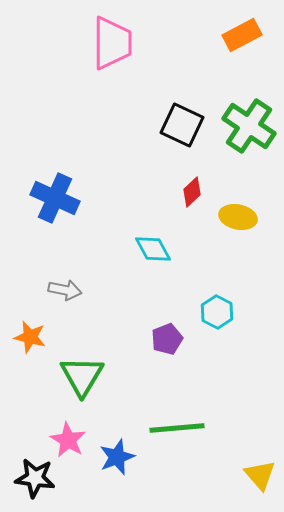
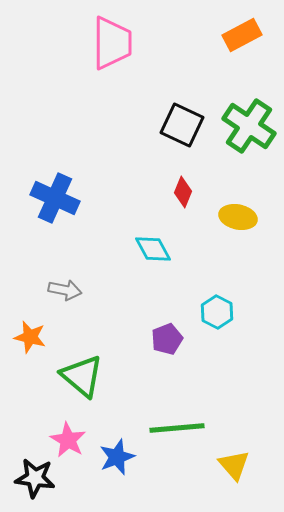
red diamond: moved 9 px left; rotated 24 degrees counterclockwise
green triangle: rotated 21 degrees counterclockwise
yellow triangle: moved 26 px left, 10 px up
